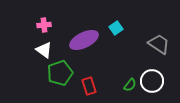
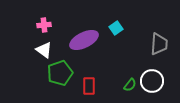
gray trapezoid: rotated 60 degrees clockwise
red rectangle: rotated 18 degrees clockwise
